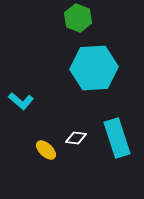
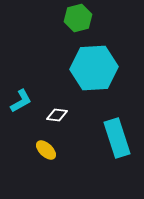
green hexagon: rotated 24 degrees clockwise
cyan L-shape: rotated 70 degrees counterclockwise
white diamond: moved 19 px left, 23 px up
